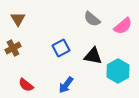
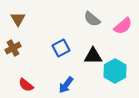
black triangle: rotated 12 degrees counterclockwise
cyan hexagon: moved 3 px left
